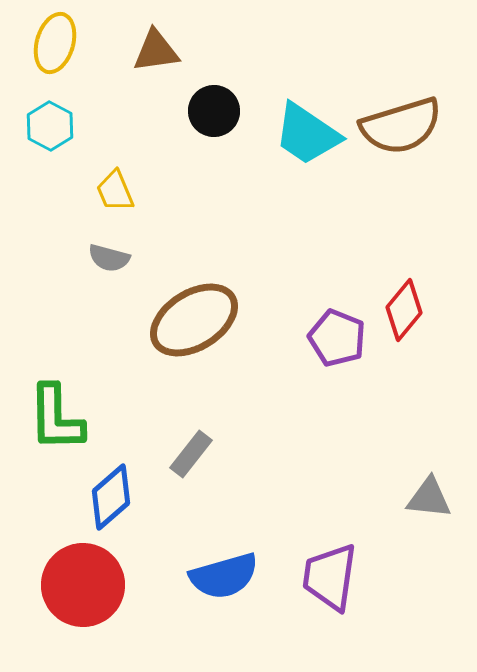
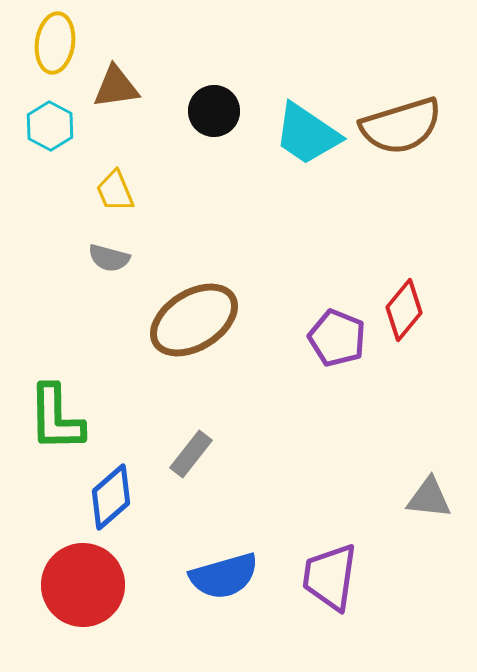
yellow ellipse: rotated 8 degrees counterclockwise
brown triangle: moved 40 px left, 36 px down
